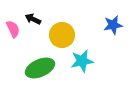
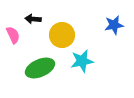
black arrow: rotated 21 degrees counterclockwise
blue star: moved 1 px right
pink semicircle: moved 6 px down
